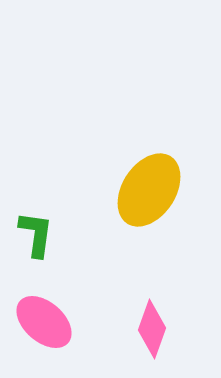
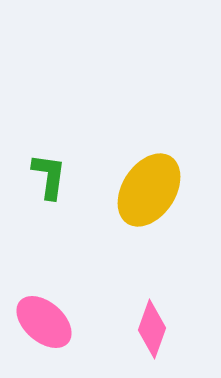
green L-shape: moved 13 px right, 58 px up
